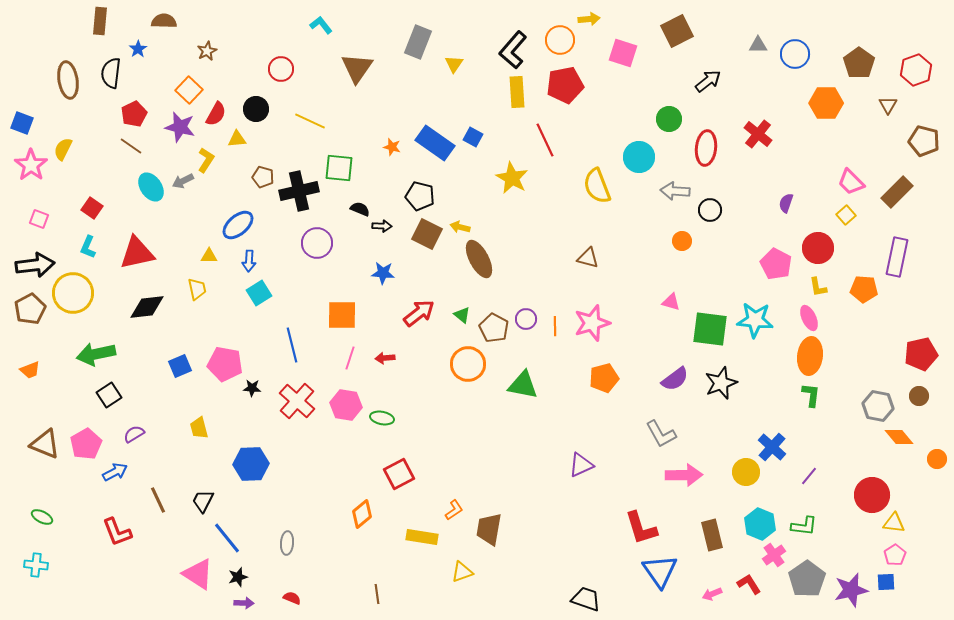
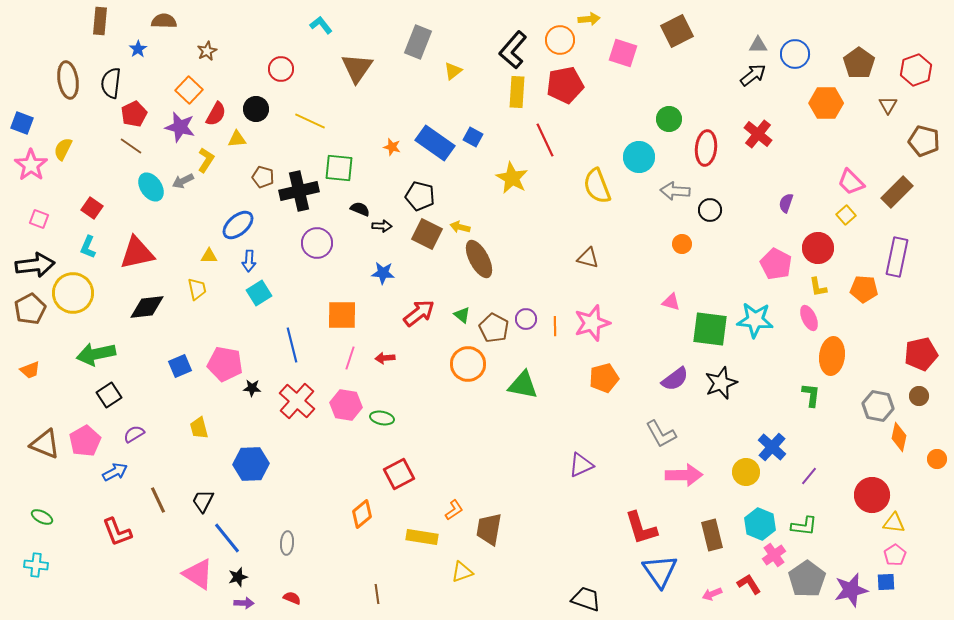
yellow triangle at (454, 64): moved 1 px left, 7 px down; rotated 18 degrees clockwise
black semicircle at (111, 73): moved 10 px down
black arrow at (708, 81): moved 45 px right, 6 px up
yellow rectangle at (517, 92): rotated 8 degrees clockwise
orange circle at (682, 241): moved 3 px down
orange ellipse at (810, 356): moved 22 px right
orange diamond at (899, 437): rotated 52 degrees clockwise
pink pentagon at (86, 444): moved 1 px left, 3 px up
